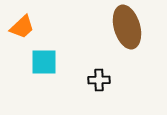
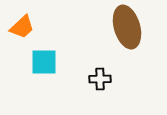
black cross: moved 1 px right, 1 px up
